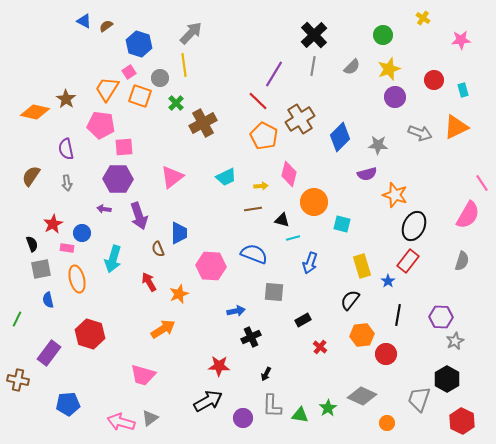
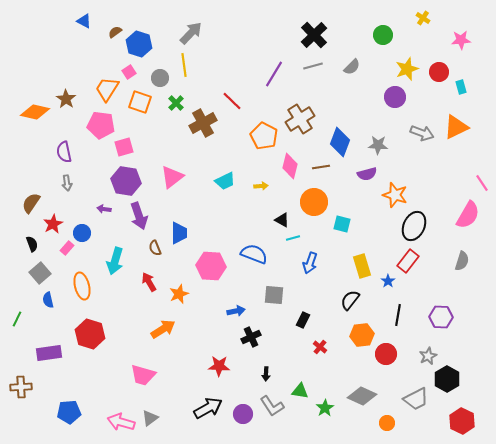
brown semicircle at (106, 26): moved 9 px right, 6 px down
gray line at (313, 66): rotated 66 degrees clockwise
yellow star at (389, 69): moved 18 px right
red circle at (434, 80): moved 5 px right, 8 px up
cyan rectangle at (463, 90): moved 2 px left, 3 px up
orange square at (140, 96): moved 6 px down
red line at (258, 101): moved 26 px left
gray arrow at (420, 133): moved 2 px right
blue diamond at (340, 137): moved 5 px down; rotated 24 degrees counterclockwise
pink square at (124, 147): rotated 12 degrees counterclockwise
purple semicircle at (66, 149): moved 2 px left, 3 px down
pink diamond at (289, 174): moved 1 px right, 8 px up
brown semicircle at (31, 176): moved 27 px down
cyan trapezoid at (226, 177): moved 1 px left, 4 px down
purple hexagon at (118, 179): moved 8 px right, 2 px down; rotated 8 degrees clockwise
brown line at (253, 209): moved 68 px right, 42 px up
black triangle at (282, 220): rotated 14 degrees clockwise
pink rectangle at (67, 248): rotated 56 degrees counterclockwise
brown semicircle at (158, 249): moved 3 px left, 1 px up
cyan arrow at (113, 259): moved 2 px right, 2 px down
gray square at (41, 269): moved 1 px left, 4 px down; rotated 30 degrees counterclockwise
orange ellipse at (77, 279): moved 5 px right, 7 px down
gray square at (274, 292): moved 3 px down
black rectangle at (303, 320): rotated 35 degrees counterclockwise
gray star at (455, 341): moved 27 px left, 15 px down
purple rectangle at (49, 353): rotated 45 degrees clockwise
black arrow at (266, 374): rotated 24 degrees counterclockwise
brown cross at (18, 380): moved 3 px right, 7 px down; rotated 15 degrees counterclockwise
gray trapezoid at (419, 399): moved 3 px left; rotated 136 degrees counterclockwise
black arrow at (208, 401): moved 7 px down
blue pentagon at (68, 404): moved 1 px right, 8 px down
gray L-shape at (272, 406): rotated 35 degrees counterclockwise
green star at (328, 408): moved 3 px left
green triangle at (300, 415): moved 24 px up
purple circle at (243, 418): moved 4 px up
